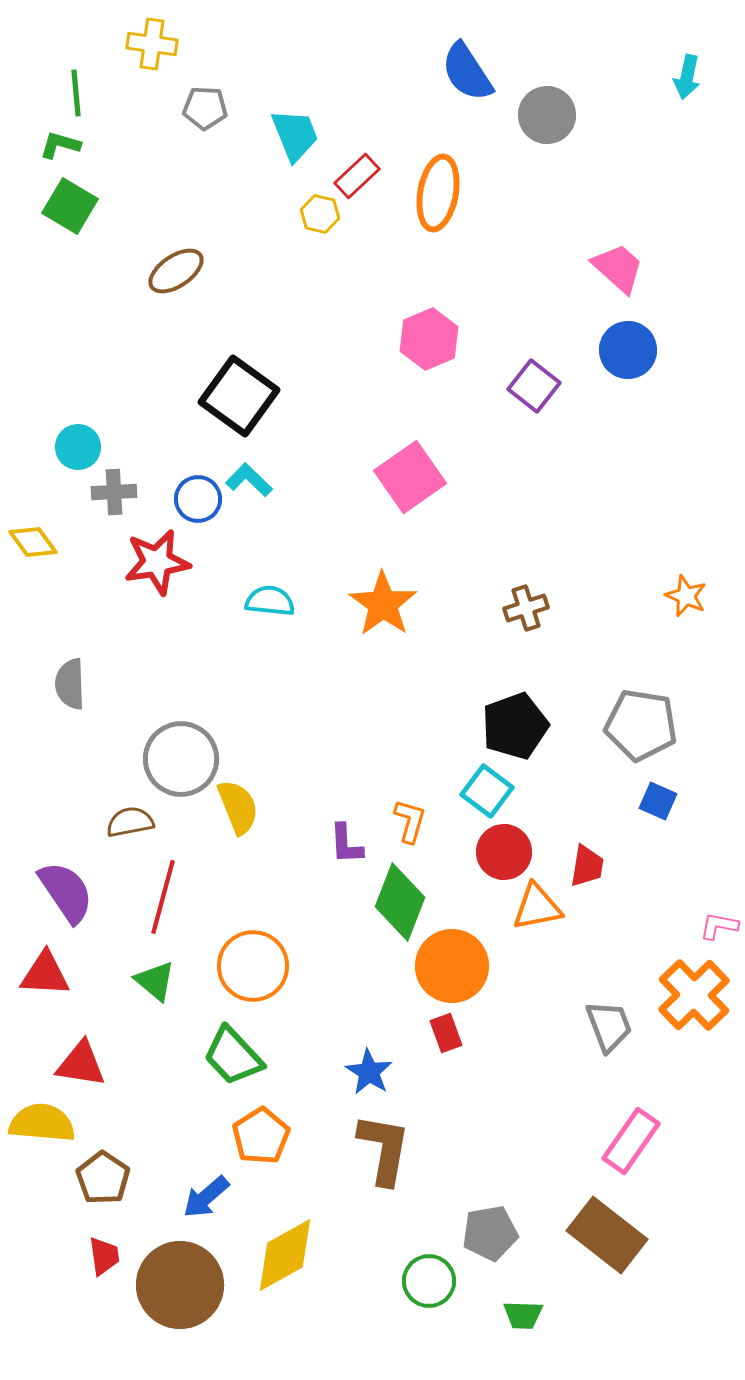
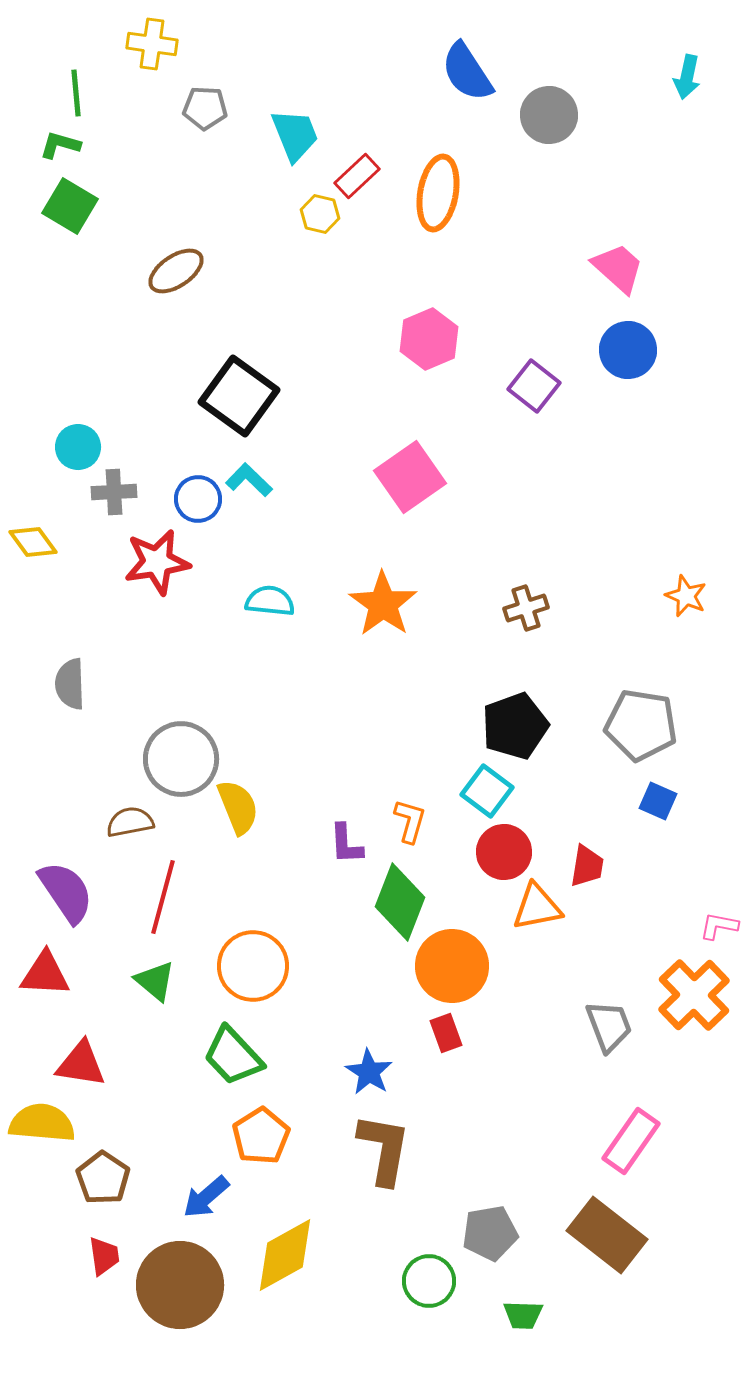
gray circle at (547, 115): moved 2 px right
